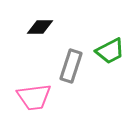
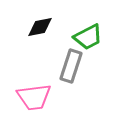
black diamond: rotated 12 degrees counterclockwise
green trapezoid: moved 22 px left, 14 px up
